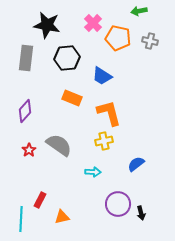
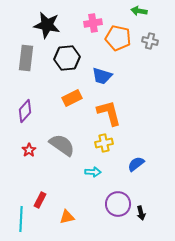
green arrow: rotated 21 degrees clockwise
pink cross: rotated 36 degrees clockwise
blue trapezoid: rotated 15 degrees counterclockwise
orange rectangle: rotated 48 degrees counterclockwise
yellow cross: moved 2 px down
gray semicircle: moved 3 px right
orange triangle: moved 5 px right
